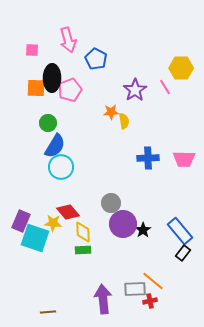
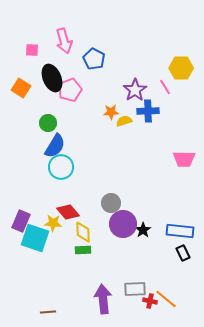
pink arrow: moved 4 px left, 1 px down
blue pentagon: moved 2 px left
black ellipse: rotated 24 degrees counterclockwise
orange square: moved 15 px left; rotated 30 degrees clockwise
yellow semicircle: rotated 98 degrees counterclockwise
blue cross: moved 47 px up
blue rectangle: rotated 44 degrees counterclockwise
black rectangle: rotated 63 degrees counterclockwise
orange line: moved 13 px right, 18 px down
red cross: rotated 24 degrees clockwise
